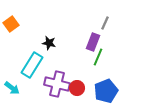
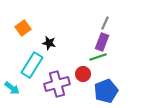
orange square: moved 12 px right, 4 px down
purple rectangle: moved 9 px right
green line: rotated 48 degrees clockwise
purple cross: rotated 30 degrees counterclockwise
red circle: moved 6 px right, 14 px up
